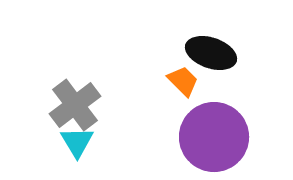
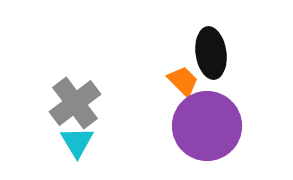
black ellipse: rotated 63 degrees clockwise
gray cross: moved 2 px up
purple circle: moved 7 px left, 11 px up
